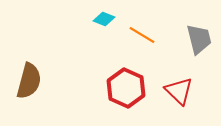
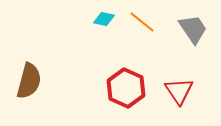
cyan diamond: rotated 10 degrees counterclockwise
orange line: moved 13 px up; rotated 8 degrees clockwise
gray trapezoid: moved 6 px left, 10 px up; rotated 20 degrees counterclockwise
red triangle: rotated 12 degrees clockwise
